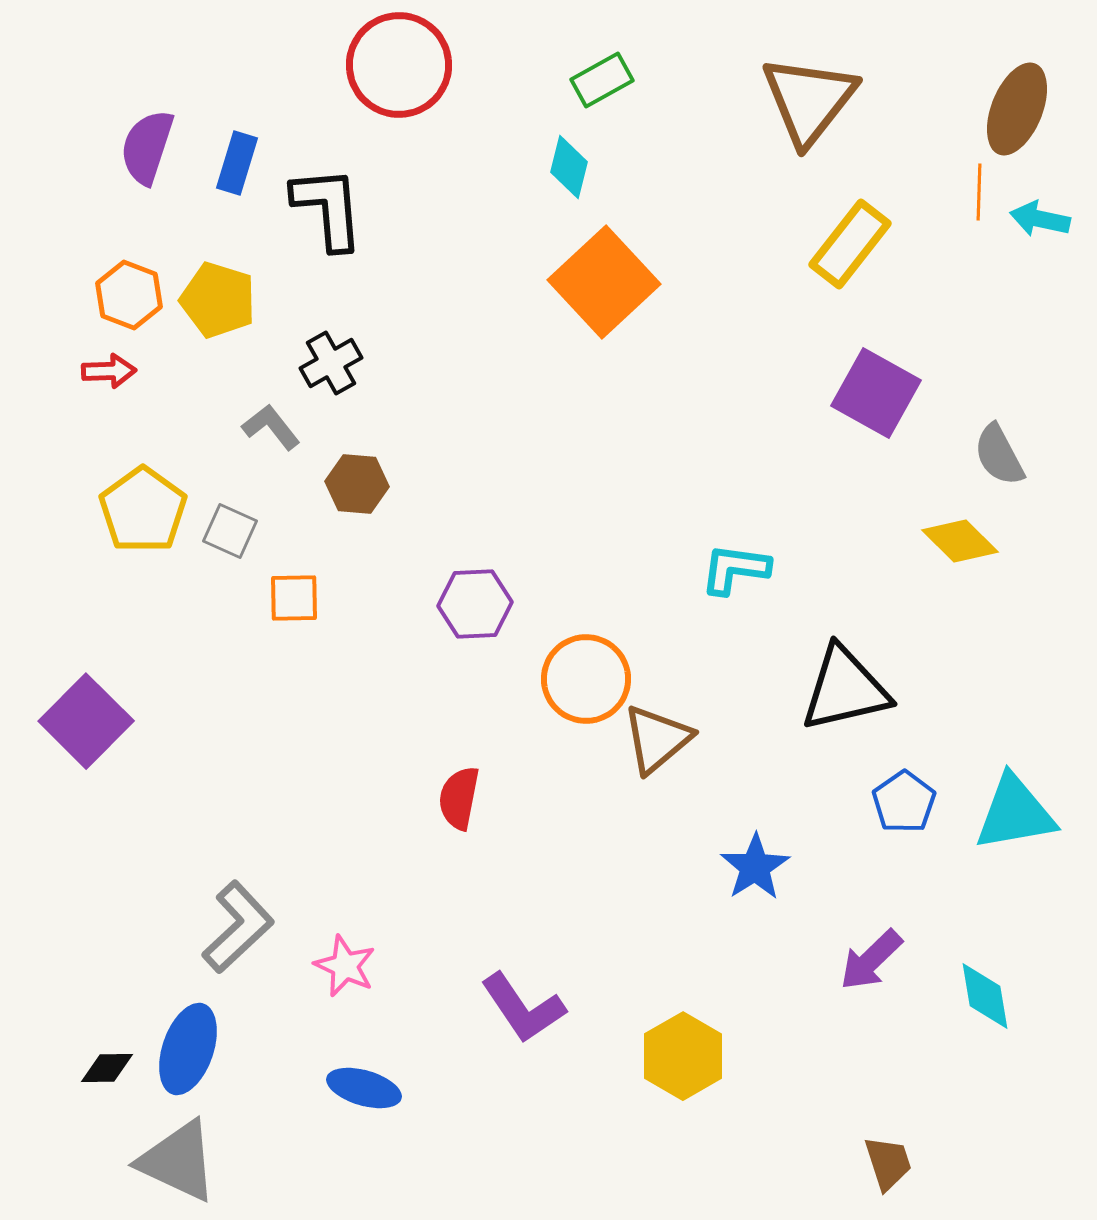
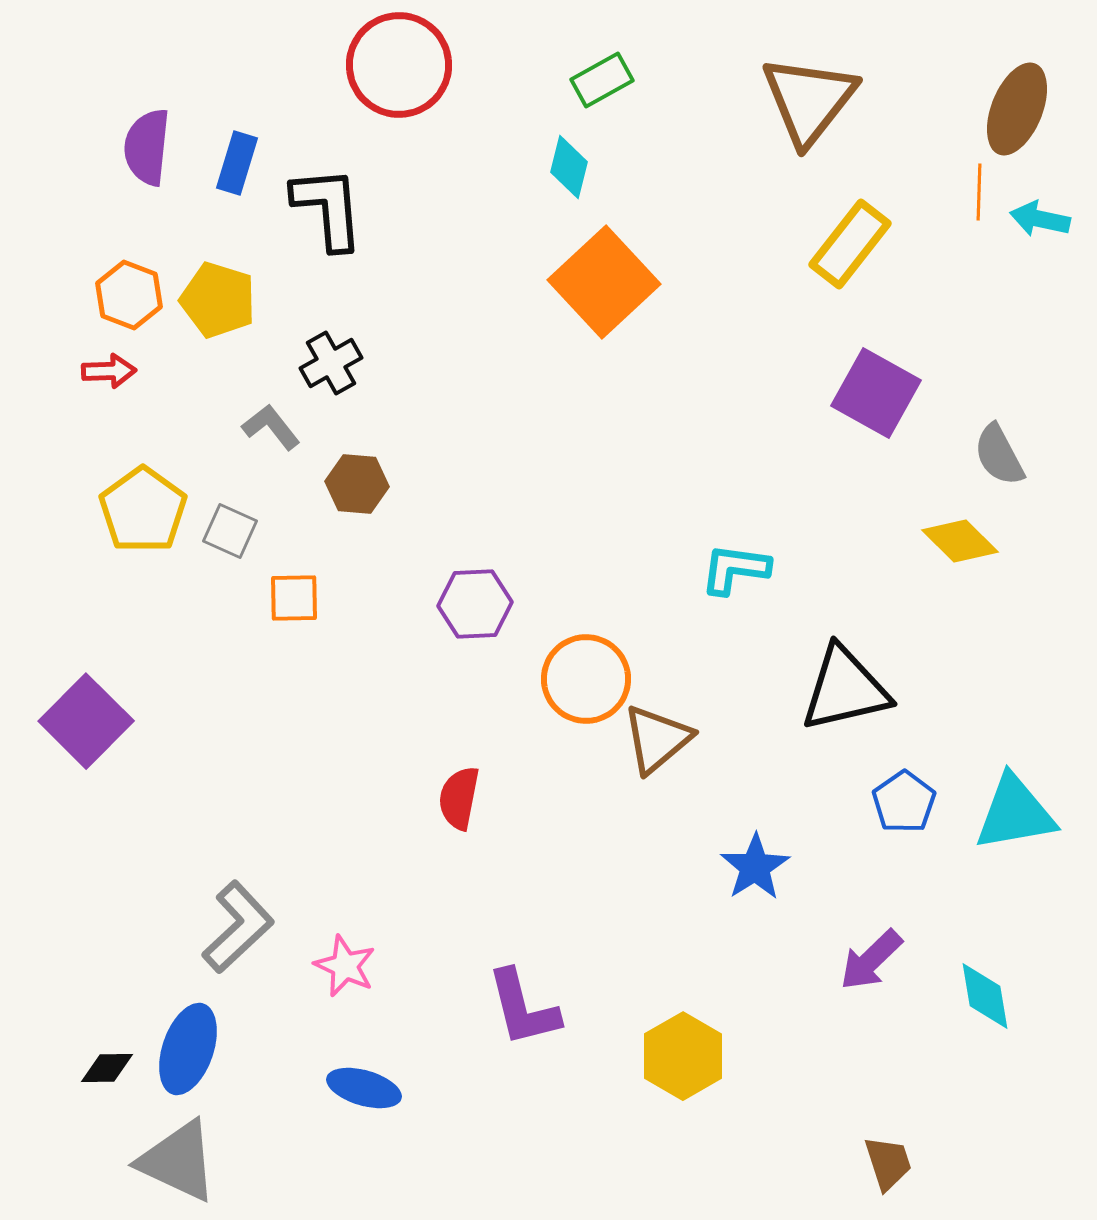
purple semicircle at (147, 147): rotated 12 degrees counterclockwise
purple L-shape at (523, 1008): rotated 20 degrees clockwise
